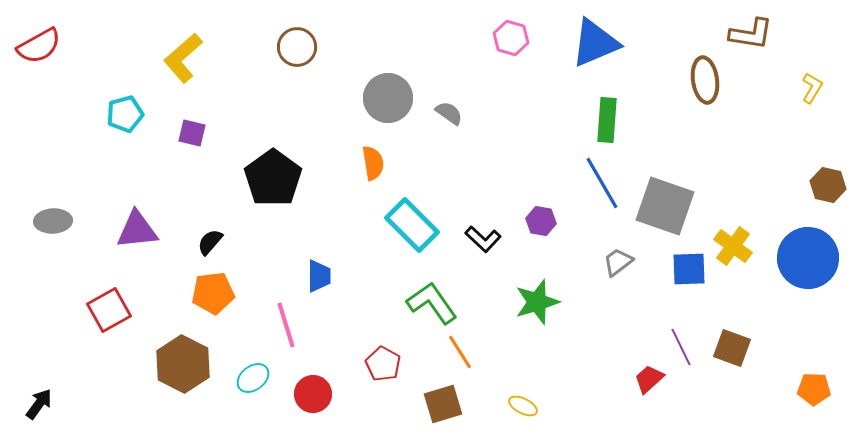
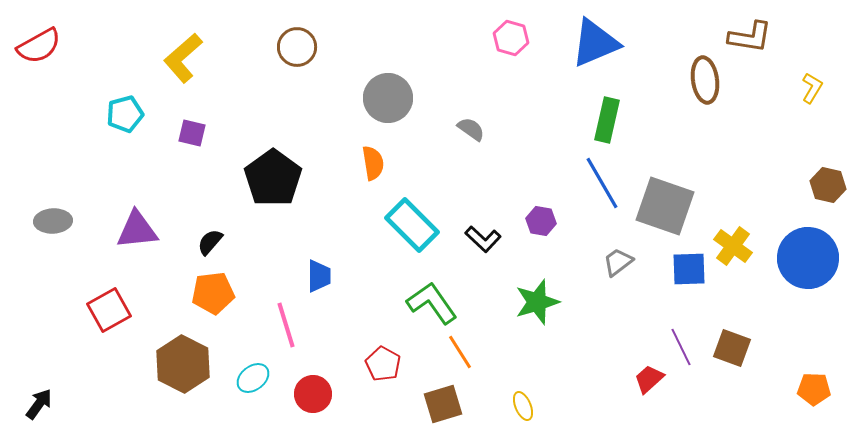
brown L-shape at (751, 34): moved 1 px left, 3 px down
gray semicircle at (449, 113): moved 22 px right, 16 px down
green rectangle at (607, 120): rotated 9 degrees clockwise
yellow ellipse at (523, 406): rotated 40 degrees clockwise
